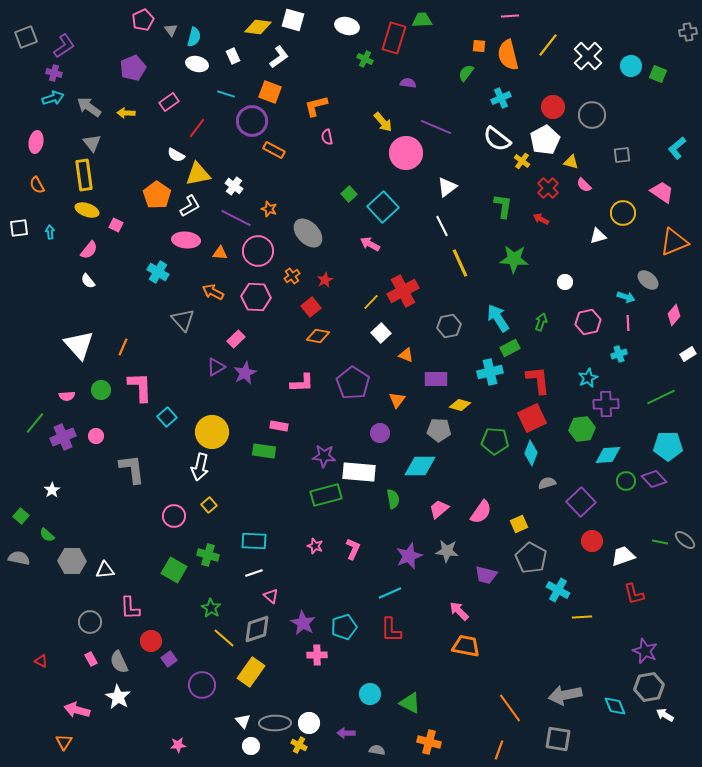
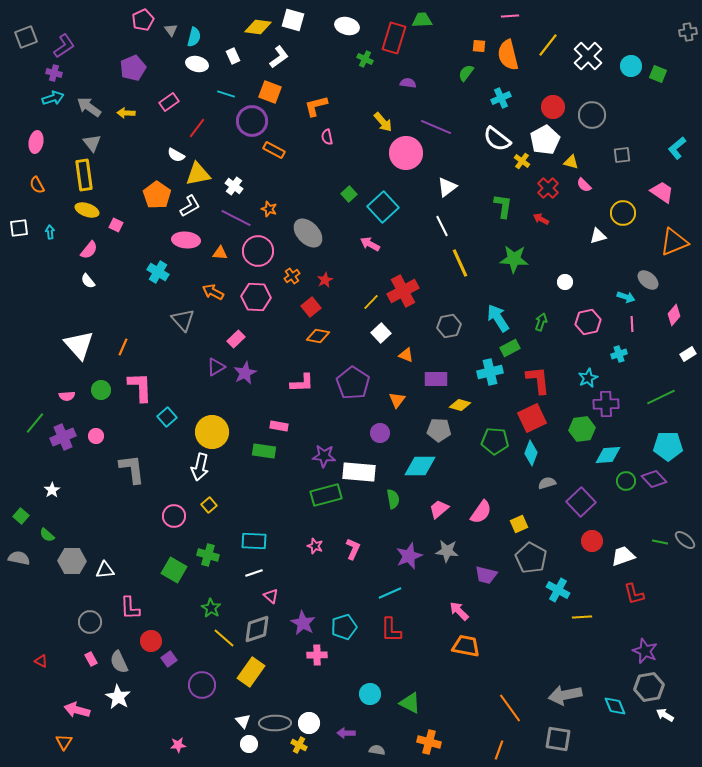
pink line at (628, 323): moved 4 px right, 1 px down
white circle at (251, 746): moved 2 px left, 2 px up
